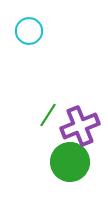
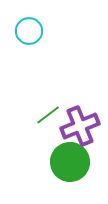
green line: rotated 20 degrees clockwise
